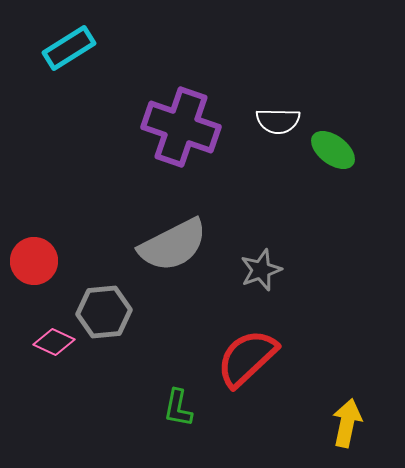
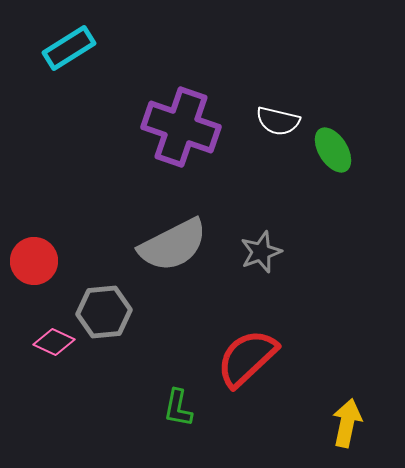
white semicircle: rotated 12 degrees clockwise
green ellipse: rotated 21 degrees clockwise
gray star: moved 18 px up
